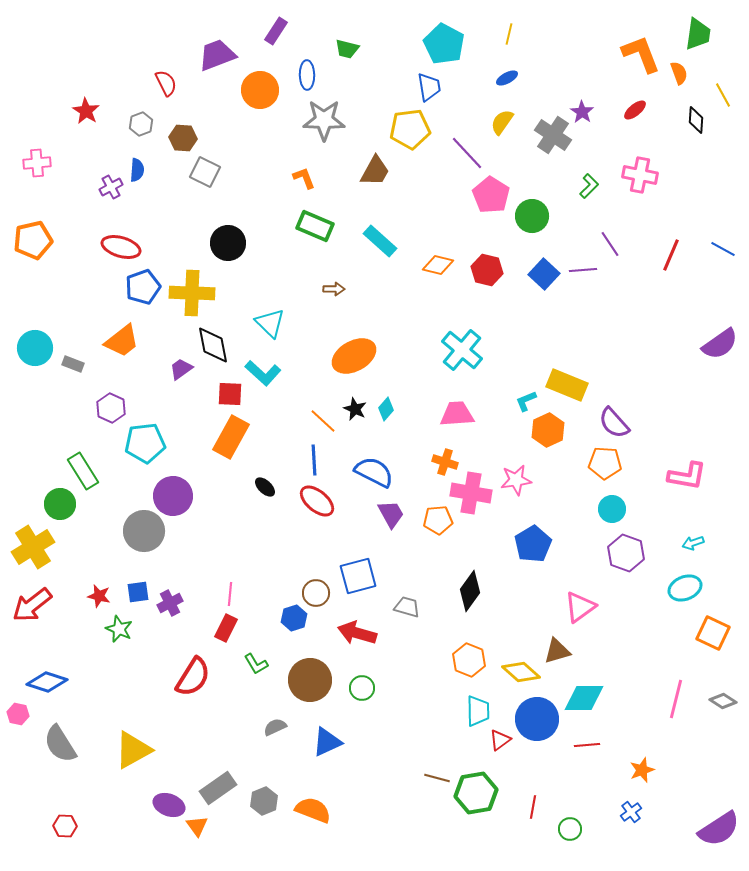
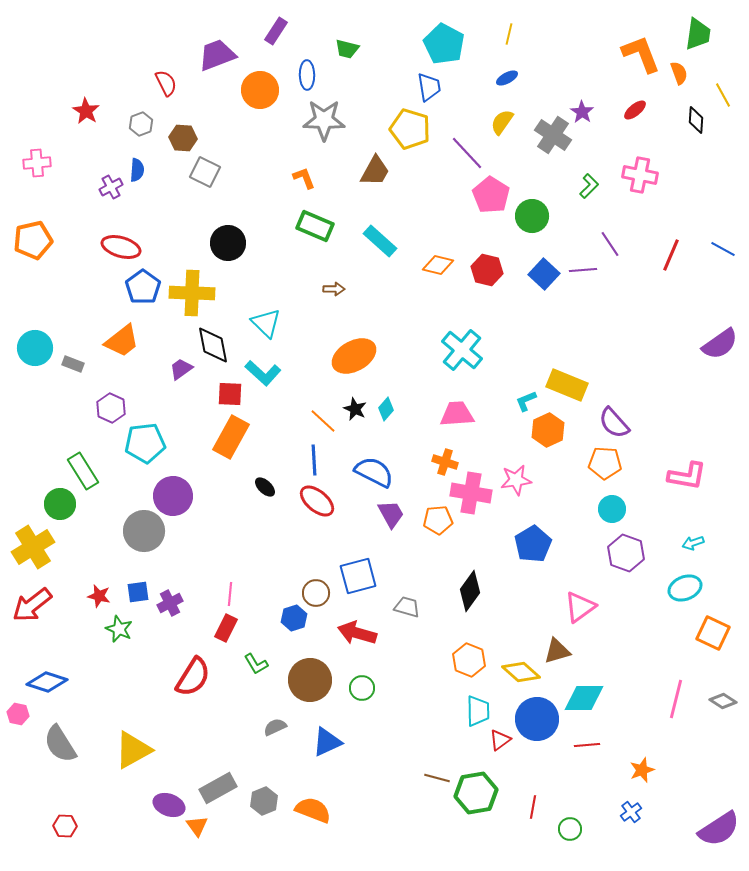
yellow pentagon at (410, 129): rotated 24 degrees clockwise
blue pentagon at (143, 287): rotated 16 degrees counterclockwise
cyan triangle at (270, 323): moved 4 px left
gray rectangle at (218, 788): rotated 6 degrees clockwise
